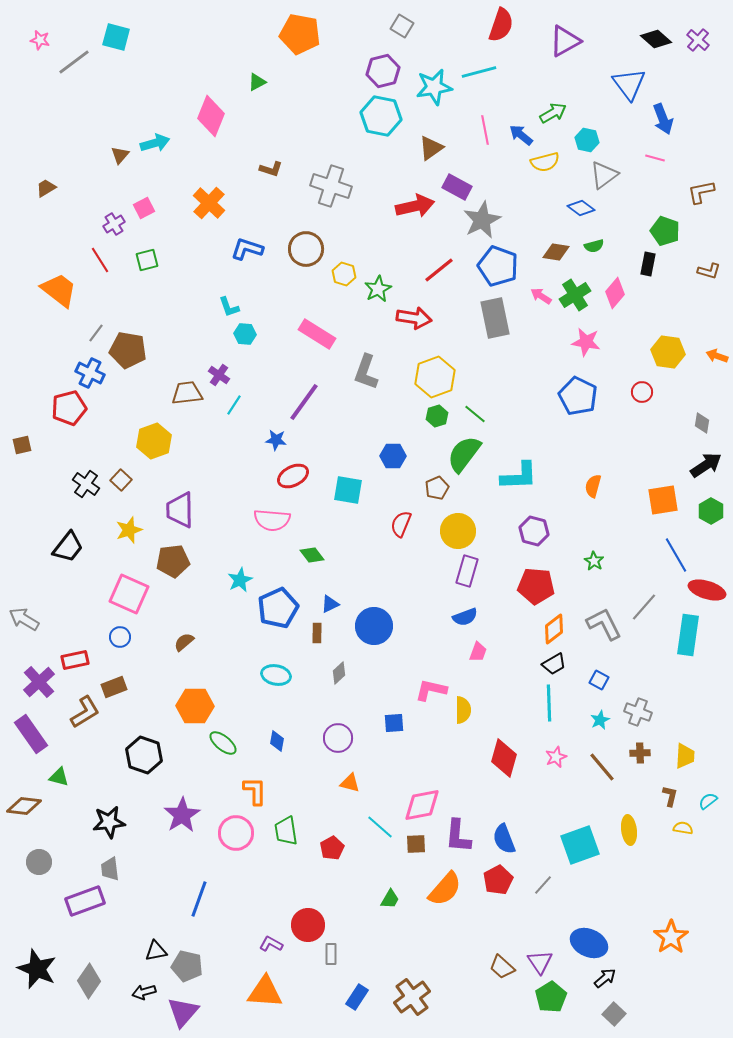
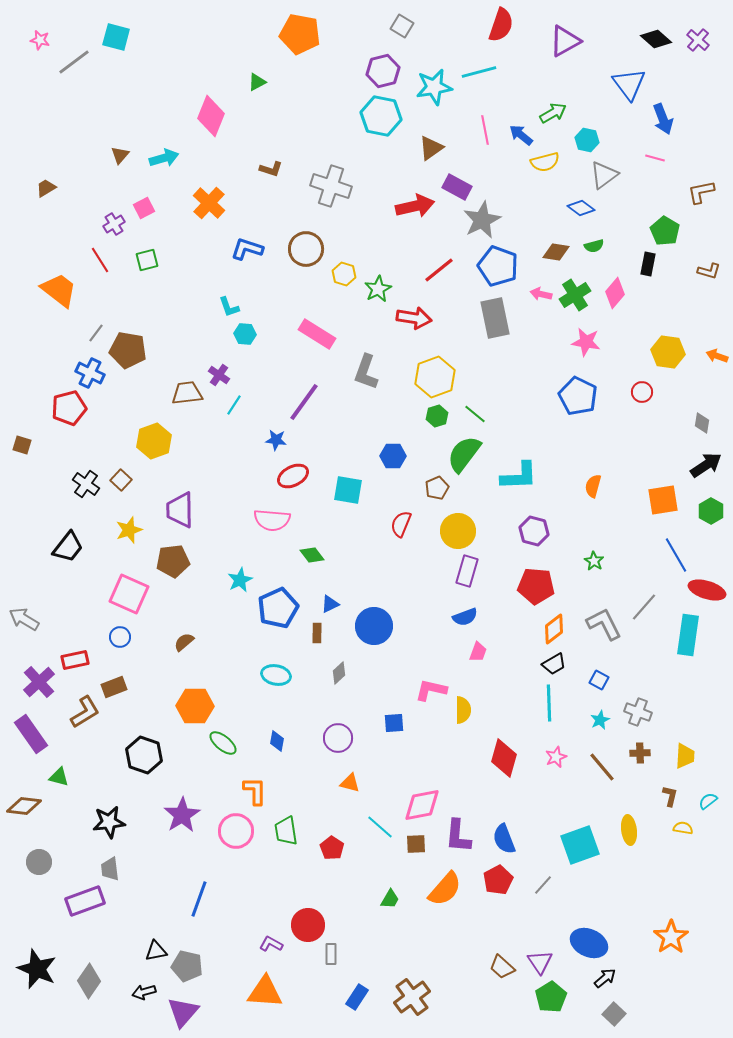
cyan arrow at (155, 143): moved 9 px right, 15 px down
green pentagon at (665, 231): rotated 12 degrees clockwise
pink arrow at (541, 296): moved 2 px up; rotated 20 degrees counterclockwise
brown square at (22, 445): rotated 30 degrees clockwise
pink circle at (236, 833): moved 2 px up
red pentagon at (332, 848): rotated 10 degrees counterclockwise
